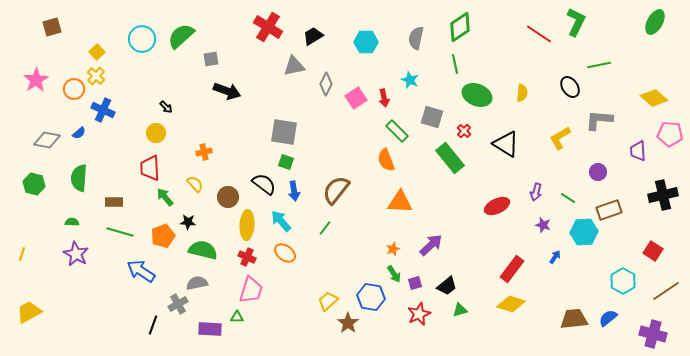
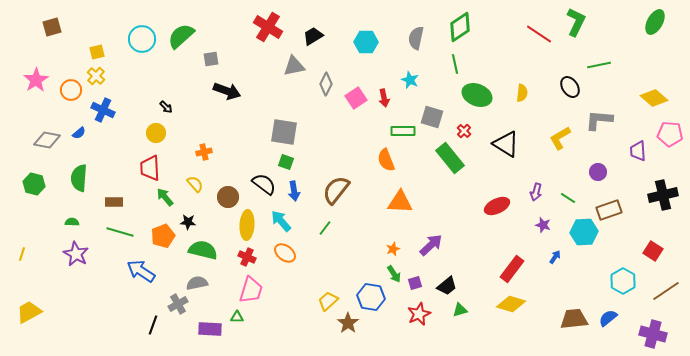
yellow square at (97, 52): rotated 28 degrees clockwise
orange circle at (74, 89): moved 3 px left, 1 px down
green rectangle at (397, 131): moved 6 px right; rotated 45 degrees counterclockwise
